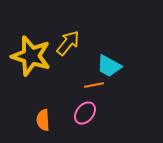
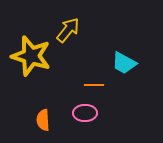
yellow arrow: moved 13 px up
cyan trapezoid: moved 15 px right, 3 px up
orange line: rotated 12 degrees clockwise
pink ellipse: rotated 50 degrees clockwise
